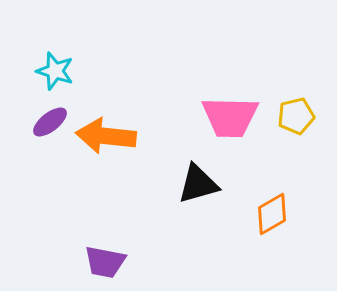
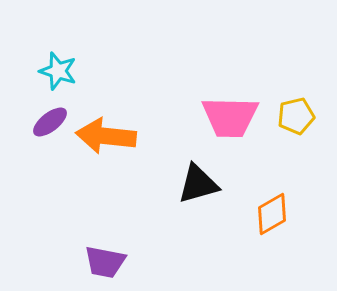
cyan star: moved 3 px right
